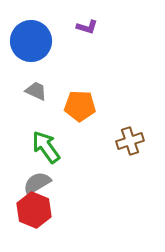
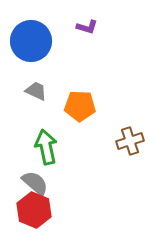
green arrow: rotated 24 degrees clockwise
gray semicircle: moved 2 px left; rotated 72 degrees clockwise
